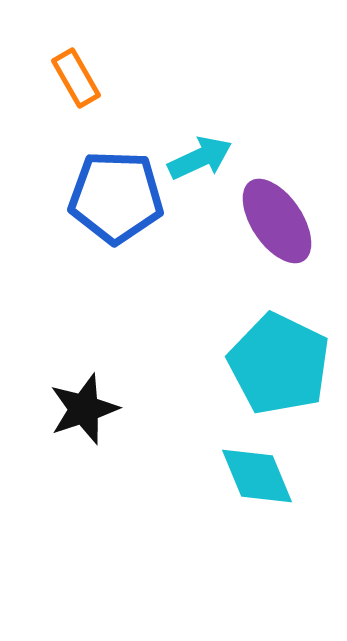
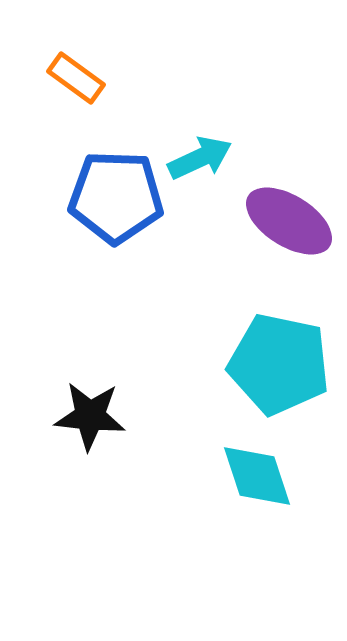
orange rectangle: rotated 24 degrees counterclockwise
purple ellipse: moved 12 px right; rotated 24 degrees counterclockwise
cyan pentagon: rotated 14 degrees counterclockwise
black star: moved 6 px right, 7 px down; rotated 24 degrees clockwise
cyan diamond: rotated 4 degrees clockwise
